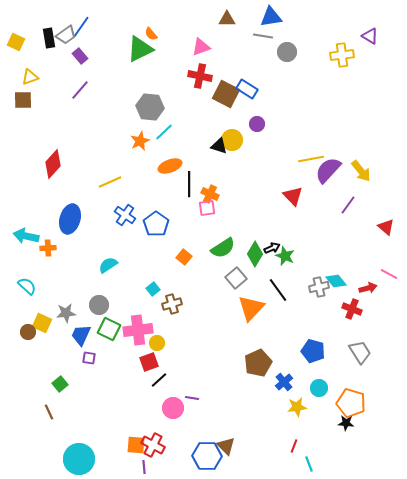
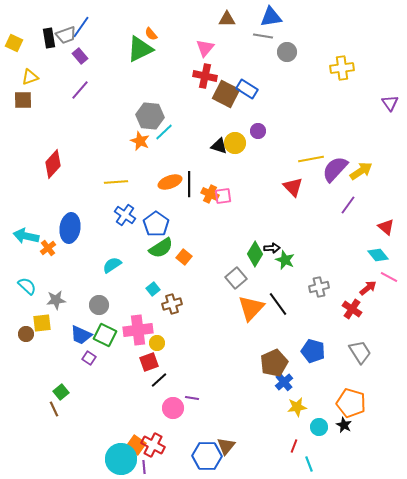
gray trapezoid at (66, 35): rotated 15 degrees clockwise
purple triangle at (370, 36): moved 20 px right, 67 px down; rotated 24 degrees clockwise
yellow square at (16, 42): moved 2 px left, 1 px down
pink triangle at (201, 47): moved 4 px right, 1 px down; rotated 30 degrees counterclockwise
yellow cross at (342, 55): moved 13 px down
red cross at (200, 76): moved 5 px right
gray hexagon at (150, 107): moved 9 px down
purple circle at (257, 124): moved 1 px right, 7 px down
yellow circle at (232, 140): moved 3 px right, 3 px down
orange star at (140, 141): rotated 24 degrees counterclockwise
orange ellipse at (170, 166): moved 16 px down
purple semicircle at (328, 170): moved 7 px right, 1 px up
yellow arrow at (361, 171): rotated 85 degrees counterclockwise
yellow line at (110, 182): moved 6 px right; rotated 20 degrees clockwise
red triangle at (293, 196): moved 9 px up
pink square at (207, 208): moved 16 px right, 12 px up
blue ellipse at (70, 219): moved 9 px down; rotated 8 degrees counterclockwise
orange cross at (48, 248): rotated 35 degrees counterclockwise
green semicircle at (223, 248): moved 62 px left
black arrow at (272, 248): rotated 21 degrees clockwise
green star at (285, 256): moved 4 px down
cyan semicircle at (108, 265): moved 4 px right
pink line at (389, 274): moved 3 px down
cyan diamond at (336, 281): moved 42 px right, 26 px up
red arrow at (368, 288): rotated 24 degrees counterclockwise
black line at (278, 290): moved 14 px down
red cross at (352, 309): rotated 12 degrees clockwise
gray star at (66, 313): moved 10 px left, 13 px up
yellow square at (42, 323): rotated 30 degrees counterclockwise
green square at (109, 329): moved 4 px left, 6 px down
brown circle at (28, 332): moved 2 px left, 2 px down
blue trapezoid at (81, 335): rotated 90 degrees counterclockwise
purple square at (89, 358): rotated 24 degrees clockwise
brown pentagon at (258, 363): moved 16 px right
green square at (60, 384): moved 1 px right, 8 px down
cyan circle at (319, 388): moved 39 px down
brown line at (49, 412): moved 5 px right, 3 px up
black star at (346, 423): moved 2 px left, 2 px down; rotated 21 degrees clockwise
orange square at (136, 445): rotated 30 degrees clockwise
brown triangle at (226, 446): rotated 24 degrees clockwise
cyan circle at (79, 459): moved 42 px right
